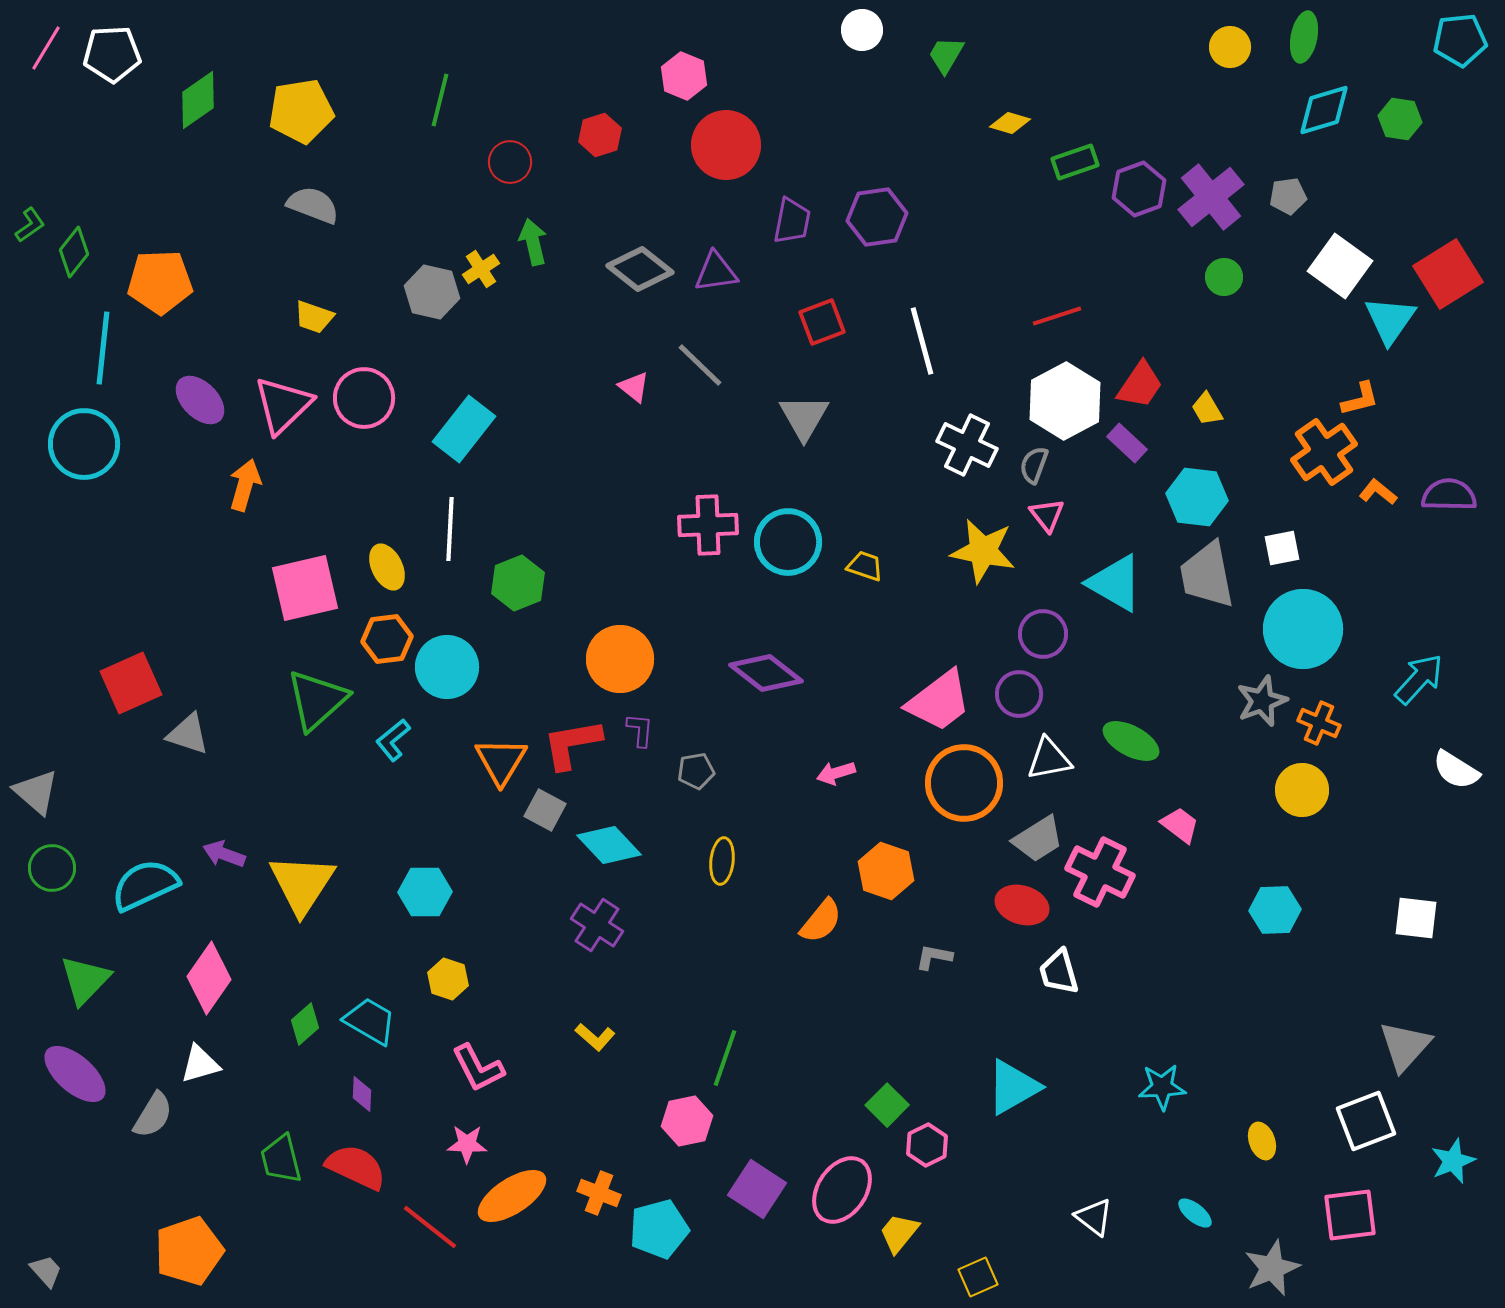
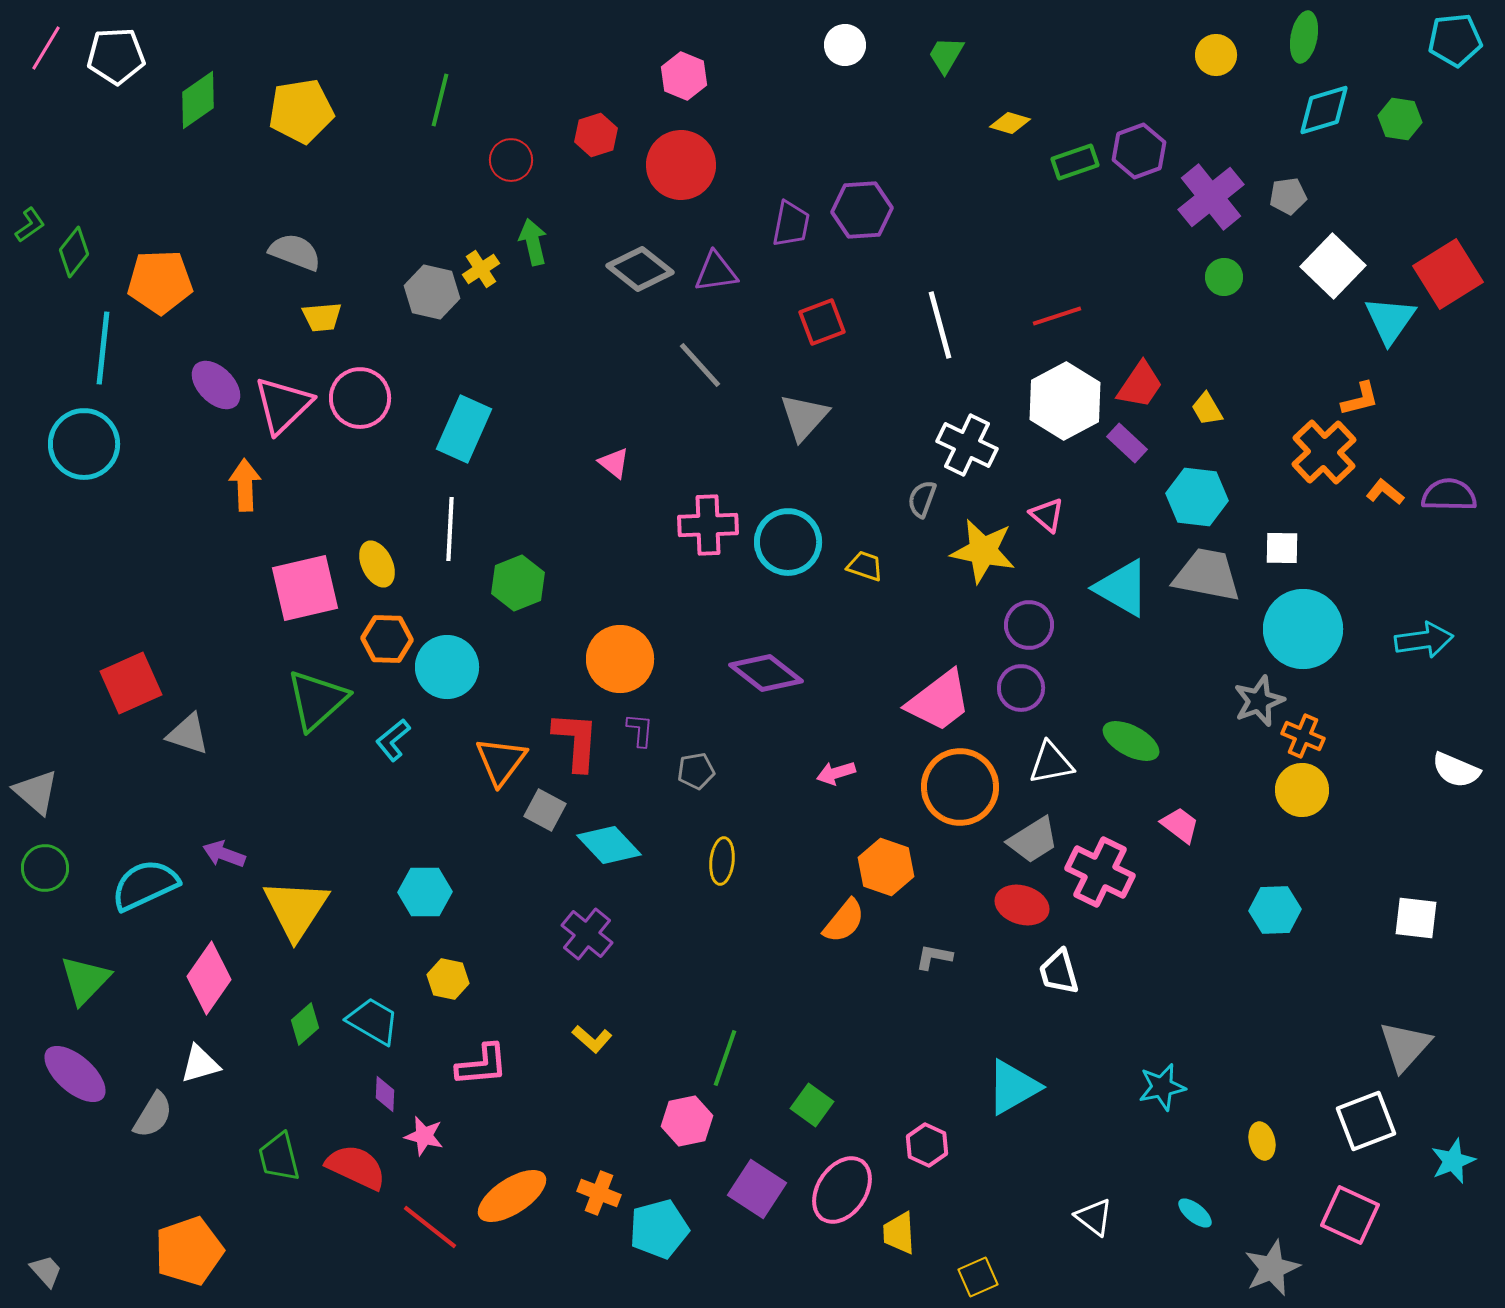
white circle at (862, 30): moved 17 px left, 15 px down
cyan pentagon at (1460, 40): moved 5 px left
yellow circle at (1230, 47): moved 14 px left, 8 px down
white pentagon at (112, 54): moved 4 px right, 2 px down
red hexagon at (600, 135): moved 4 px left
red circle at (726, 145): moved 45 px left, 20 px down
red circle at (510, 162): moved 1 px right, 2 px up
purple hexagon at (1139, 189): moved 38 px up
gray semicircle at (313, 205): moved 18 px left, 47 px down
purple hexagon at (877, 217): moved 15 px left, 7 px up; rotated 4 degrees clockwise
purple trapezoid at (792, 221): moved 1 px left, 3 px down
white square at (1340, 266): moved 7 px left; rotated 8 degrees clockwise
yellow trapezoid at (314, 317): moved 8 px right; rotated 24 degrees counterclockwise
white line at (922, 341): moved 18 px right, 16 px up
gray line at (700, 365): rotated 4 degrees clockwise
pink triangle at (634, 387): moved 20 px left, 76 px down
pink circle at (364, 398): moved 4 px left
purple ellipse at (200, 400): moved 16 px right, 15 px up
gray triangle at (804, 417): rotated 12 degrees clockwise
cyan rectangle at (464, 429): rotated 14 degrees counterclockwise
orange cross at (1324, 452): rotated 8 degrees counterclockwise
gray semicircle at (1034, 465): moved 112 px left, 34 px down
orange arrow at (245, 485): rotated 18 degrees counterclockwise
orange L-shape at (1378, 492): moved 7 px right
pink triangle at (1047, 515): rotated 12 degrees counterclockwise
white square at (1282, 548): rotated 12 degrees clockwise
yellow ellipse at (387, 567): moved 10 px left, 3 px up
gray trapezoid at (1207, 575): rotated 112 degrees clockwise
cyan triangle at (1115, 583): moved 7 px right, 5 px down
purple circle at (1043, 634): moved 14 px left, 9 px up
orange hexagon at (387, 639): rotated 9 degrees clockwise
cyan arrow at (1419, 679): moved 5 px right, 39 px up; rotated 40 degrees clockwise
purple circle at (1019, 694): moved 2 px right, 6 px up
gray star at (1262, 701): moved 3 px left
orange cross at (1319, 723): moved 16 px left, 13 px down
red L-shape at (572, 744): moved 4 px right, 3 px up; rotated 104 degrees clockwise
white triangle at (1049, 759): moved 2 px right, 4 px down
orange triangle at (501, 761): rotated 6 degrees clockwise
white semicircle at (1456, 770): rotated 9 degrees counterclockwise
orange circle at (964, 783): moved 4 px left, 4 px down
gray trapezoid at (1038, 839): moved 5 px left, 1 px down
green circle at (52, 868): moved 7 px left
orange hexagon at (886, 871): moved 4 px up
yellow triangle at (302, 884): moved 6 px left, 25 px down
orange semicircle at (821, 921): moved 23 px right
purple cross at (597, 925): moved 10 px left, 9 px down; rotated 6 degrees clockwise
yellow hexagon at (448, 979): rotated 6 degrees counterclockwise
cyan trapezoid at (370, 1021): moved 3 px right
yellow L-shape at (595, 1037): moved 3 px left, 2 px down
pink L-shape at (478, 1068): moved 4 px right, 3 px up; rotated 68 degrees counterclockwise
cyan star at (1162, 1087): rotated 9 degrees counterclockwise
purple diamond at (362, 1094): moved 23 px right
green square at (887, 1105): moved 75 px left; rotated 9 degrees counterclockwise
yellow ellipse at (1262, 1141): rotated 6 degrees clockwise
pink star at (467, 1144): moved 43 px left, 8 px up; rotated 12 degrees clockwise
pink hexagon at (927, 1145): rotated 9 degrees counterclockwise
green trapezoid at (281, 1159): moved 2 px left, 2 px up
pink square at (1350, 1215): rotated 32 degrees clockwise
yellow trapezoid at (899, 1233): rotated 42 degrees counterclockwise
